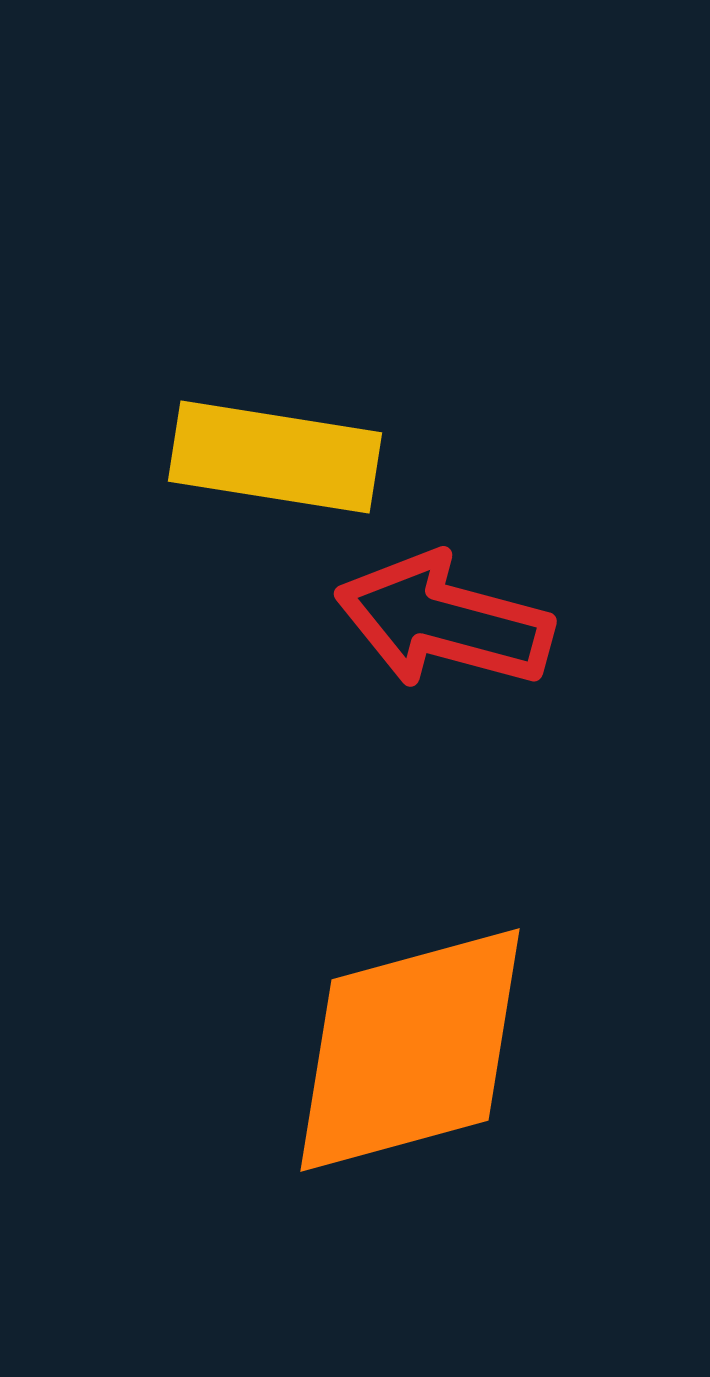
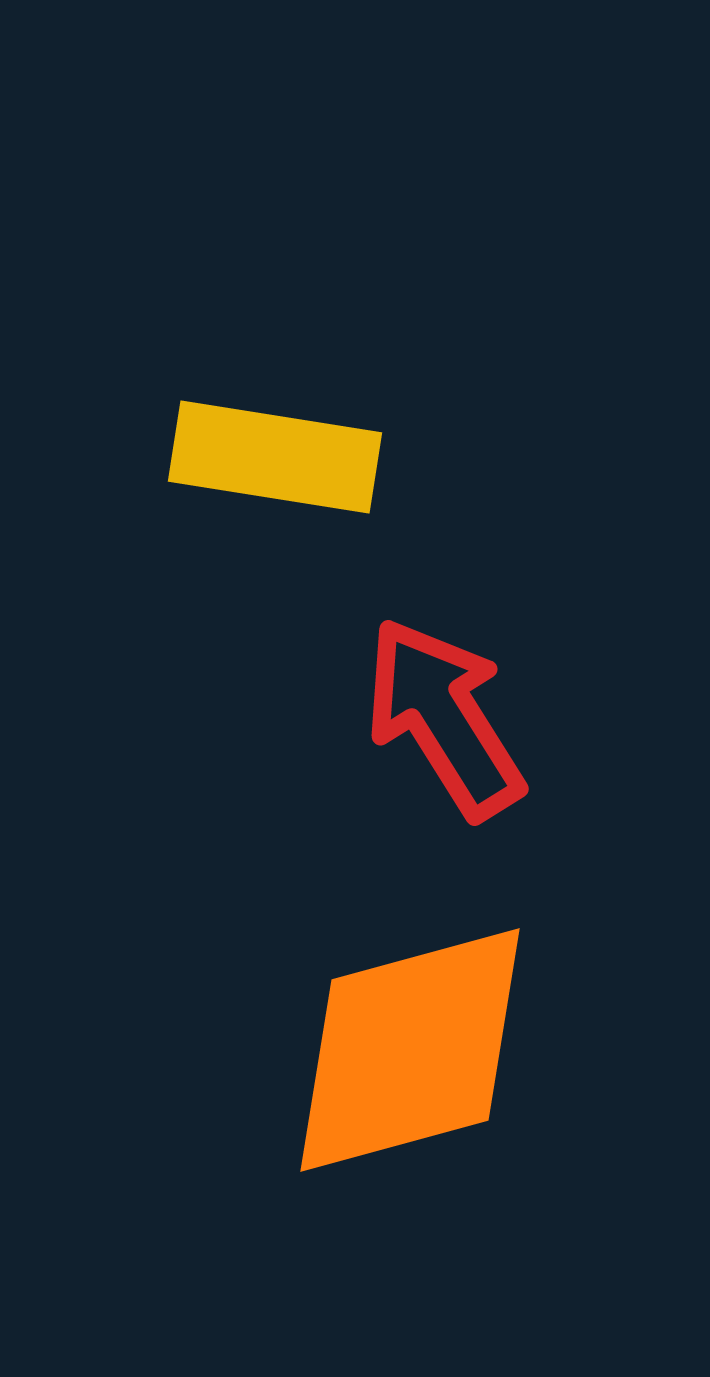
red arrow: moved 97 px down; rotated 43 degrees clockwise
